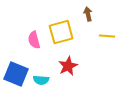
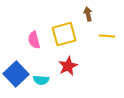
yellow square: moved 3 px right, 2 px down
blue square: rotated 25 degrees clockwise
